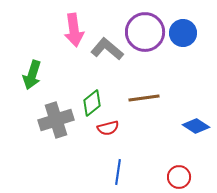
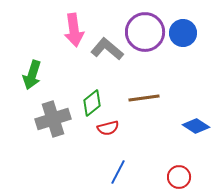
gray cross: moved 3 px left, 1 px up
blue line: rotated 20 degrees clockwise
